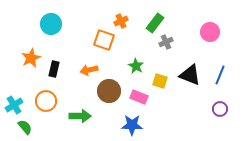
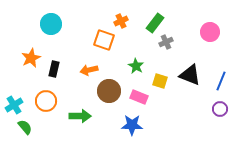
blue line: moved 1 px right, 6 px down
